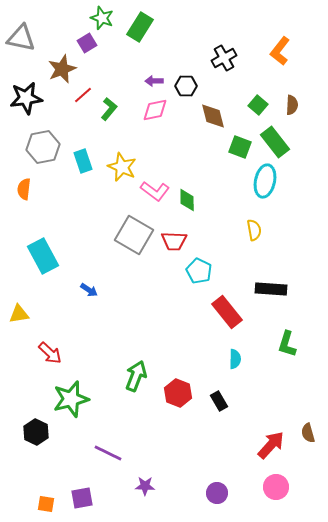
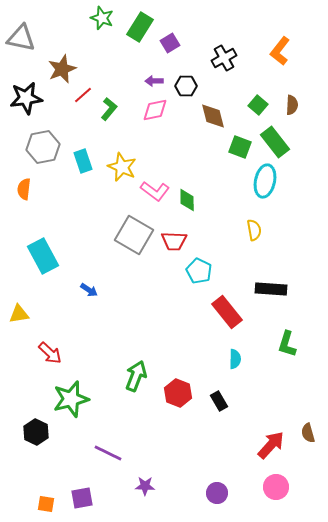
purple square at (87, 43): moved 83 px right
